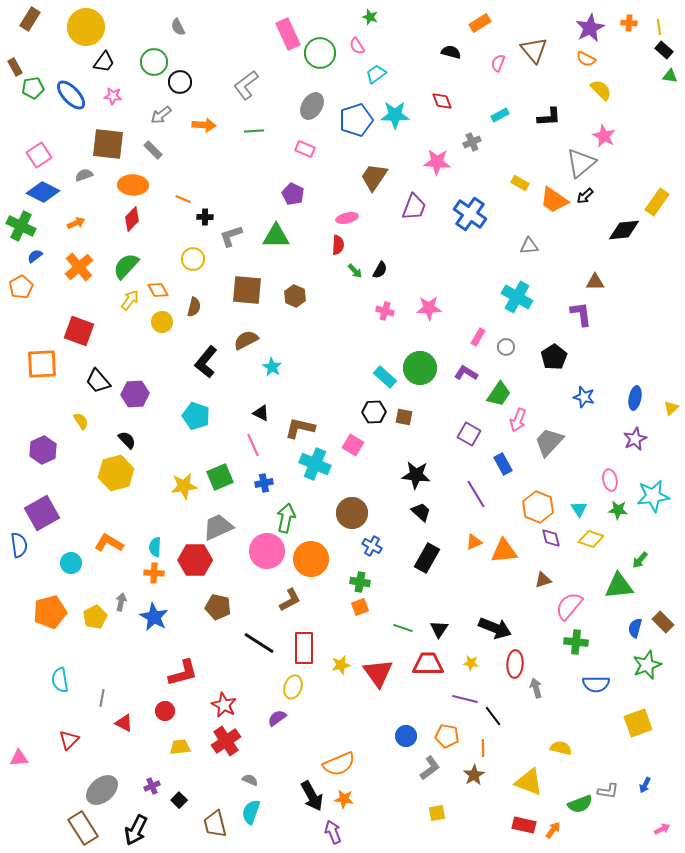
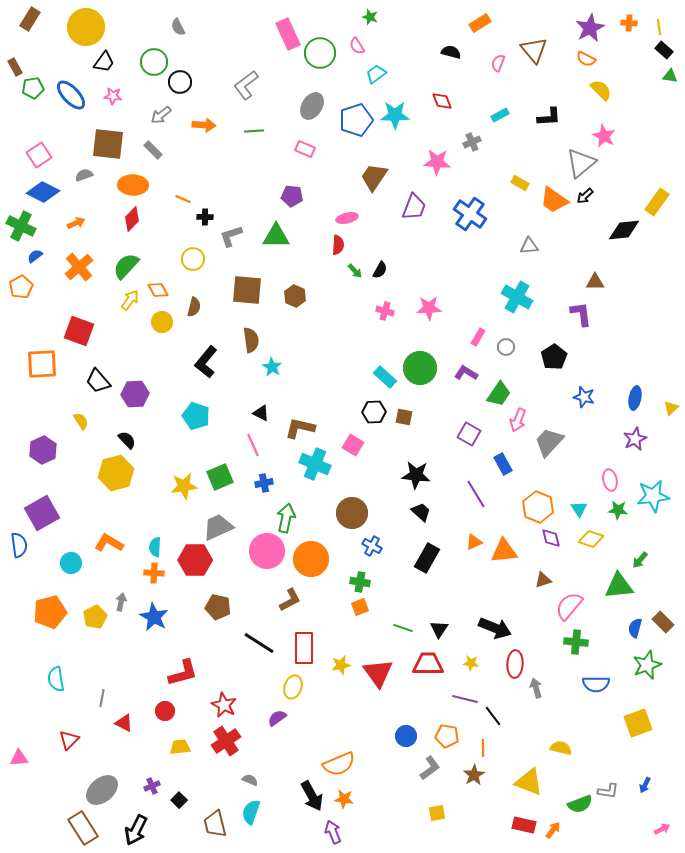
purple pentagon at (293, 194): moved 1 px left, 2 px down; rotated 20 degrees counterclockwise
brown semicircle at (246, 340): moved 5 px right; rotated 110 degrees clockwise
cyan semicircle at (60, 680): moved 4 px left, 1 px up
